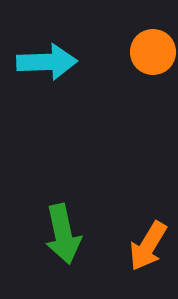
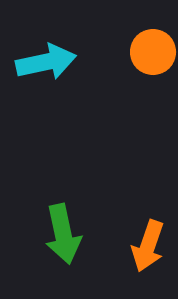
cyan arrow: moved 1 px left; rotated 10 degrees counterclockwise
orange arrow: rotated 12 degrees counterclockwise
